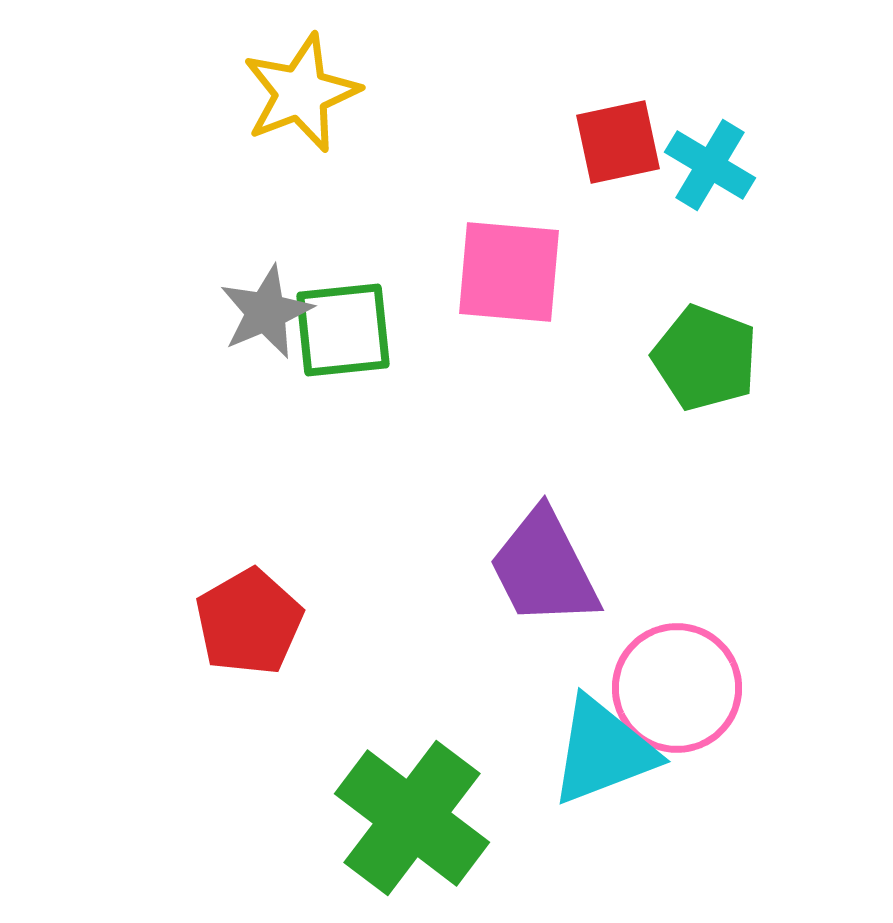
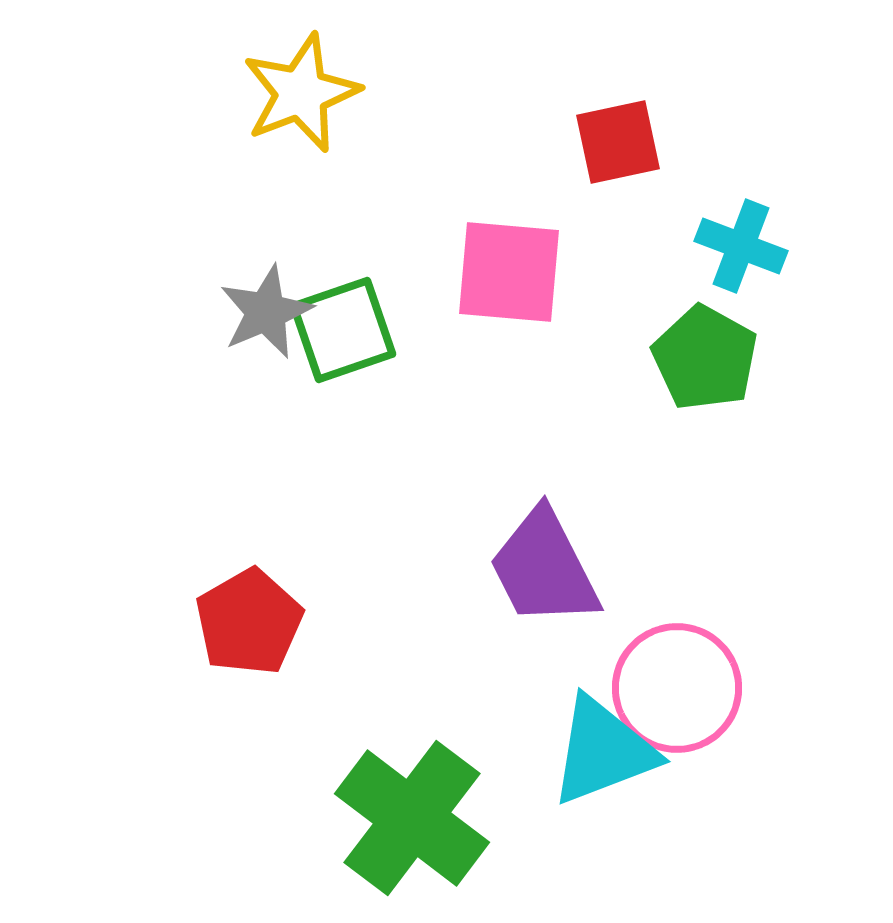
cyan cross: moved 31 px right, 81 px down; rotated 10 degrees counterclockwise
green square: rotated 13 degrees counterclockwise
green pentagon: rotated 8 degrees clockwise
